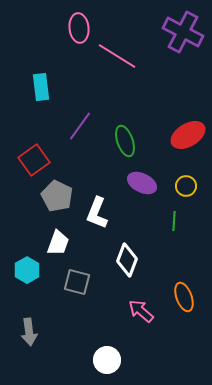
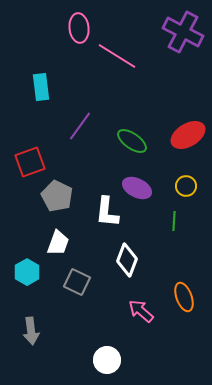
green ellipse: moved 7 px right; rotated 36 degrees counterclockwise
red square: moved 4 px left, 2 px down; rotated 16 degrees clockwise
purple ellipse: moved 5 px left, 5 px down
white L-shape: moved 10 px right, 1 px up; rotated 16 degrees counterclockwise
cyan hexagon: moved 2 px down
gray square: rotated 12 degrees clockwise
gray arrow: moved 2 px right, 1 px up
